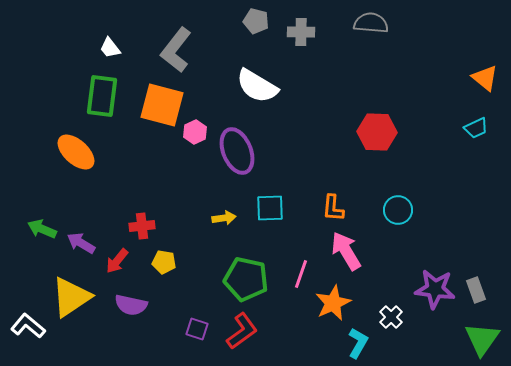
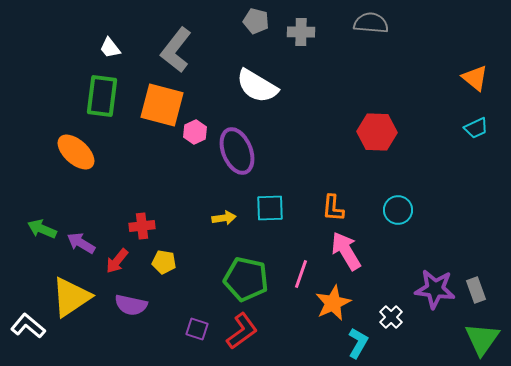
orange triangle: moved 10 px left
